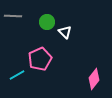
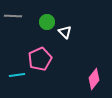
cyan line: rotated 21 degrees clockwise
